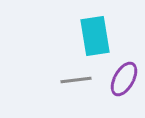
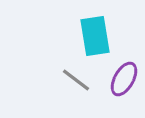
gray line: rotated 44 degrees clockwise
